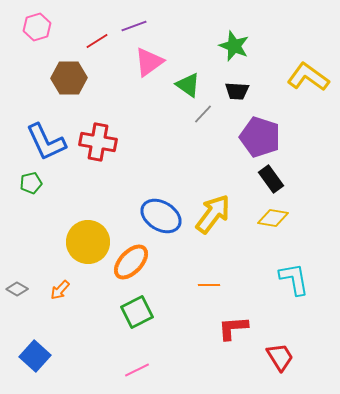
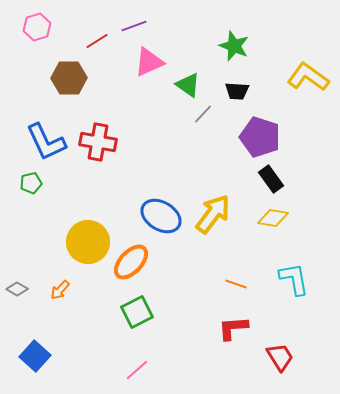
pink triangle: rotated 12 degrees clockwise
orange line: moved 27 px right, 1 px up; rotated 20 degrees clockwise
pink line: rotated 15 degrees counterclockwise
